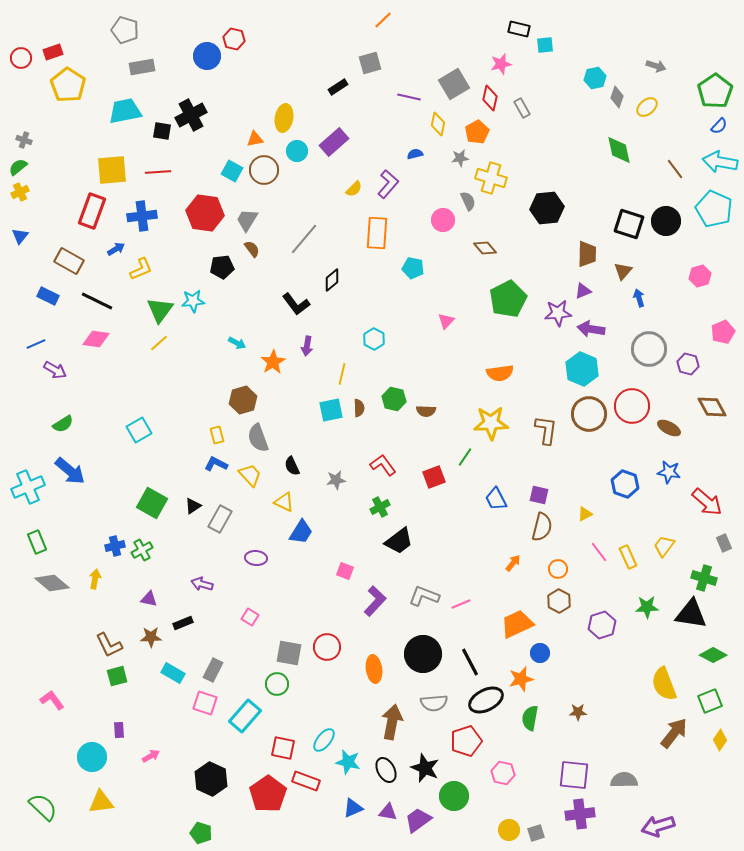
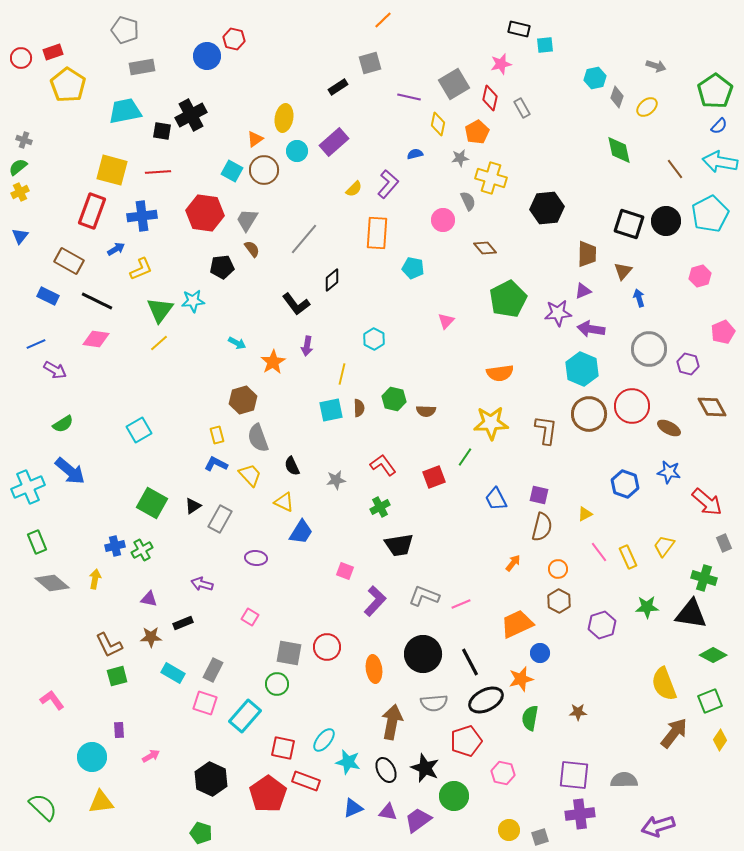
orange triangle at (255, 139): rotated 24 degrees counterclockwise
yellow square at (112, 170): rotated 20 degrees clockwise
cyan pentagon at (714, 209): moved 4 px left, 5 px down; rotated 21 degrees clockwise
black trapezoid at (399, 541): moved 4 px down; rotated 28 degrees clockwise
gray square at (536, 833): moved 4 px right, 4 px down
